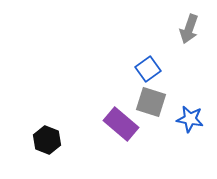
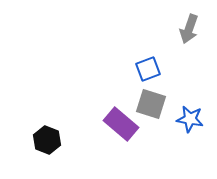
blue square: rotated 15 degrees clockwise
gray square: moved 2 px down
